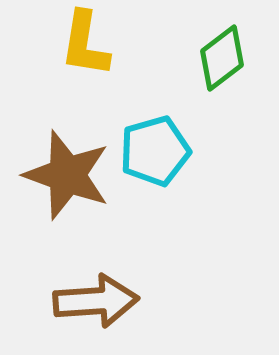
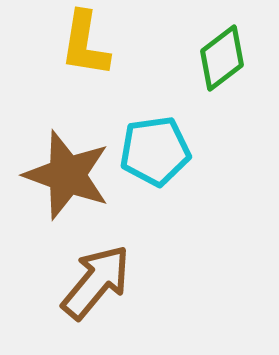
cyan pentagon: rotated 8 degrees clockwise
brown arrow: moved 19 px up; rotated 46 degrees counterclockwise
